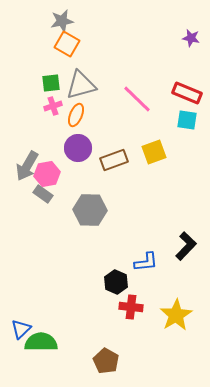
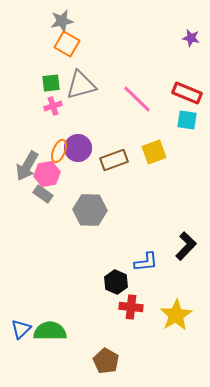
orange ellipse: moved 17 px left, 36 px down
green semicircle: moved 9 px right, 11 px up
